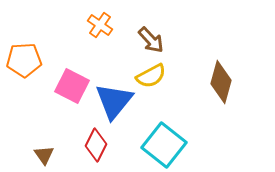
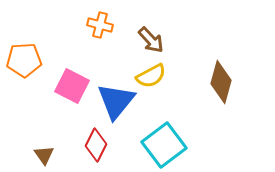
orange cross: rotated 20 degrees counterclockwise
blue triangle: moved 2 px right
cyan square: rotated 15 degrees clockwise
